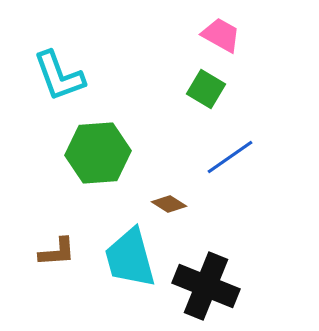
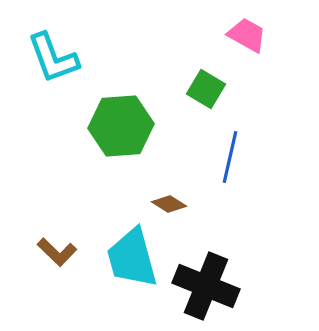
pink trapezoid: moved 26 px right
cyan L-shape: moved 6 px left, 18 px up
green hexagon: moved 23 px right, 27 px up
blue line: rotated 42 degrees counterclockwise
brown L-shape: rotated 48 degrees clockwise
cyan trapezoid: moved 2 px right
